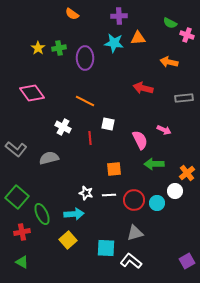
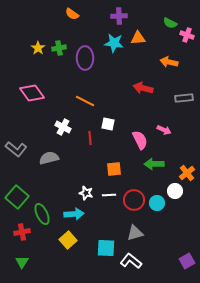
green triangle: rotated 32 degrees clockwise
